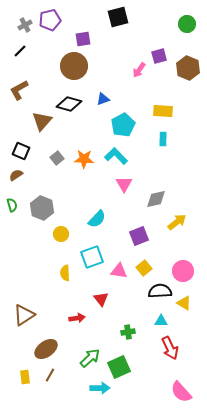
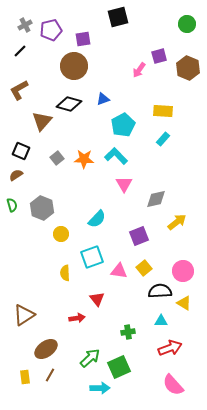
purple pentagon at (50, 20): moved 1 px right, 10 px down
cyan rectangle at (163, 139): rotated 40 degrees clockwise
red triangle at (101, 299): moved 4 px left
red arrow at (170, 348): rotated 85 degrees counterclockwise
pink semicircle at (181, 392): moved 8 px left, 7 px up
